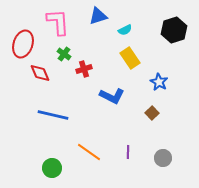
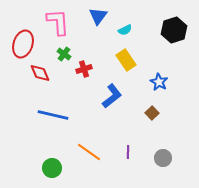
blue triangle: rotated 36 degrees counterclockwise
yellow rectangle: moved 4 px left, 2 px down
blue L-shape: rotated 65 degrees counterclockwise
